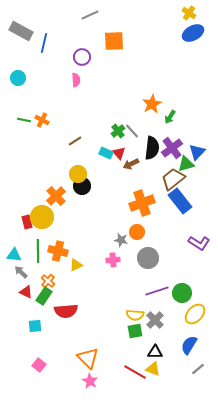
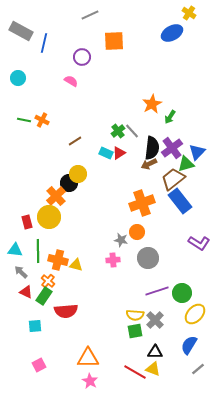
blue ellipse at (193, 33): moved 21 px left
pink semicircle at (76, 80): moved 5 px left, 1 px down; rotated 56 degrees counterclockwise
red triangle at (119, 153): rotated 40 degrees clockwise
brown arrow at (131, 164): moved 18 px right
black circle at (82, 186): moved 13 px left, 3 px up
yellow circle at (42, 217): moved 7 px right
orange cross at (58, 251): moved 9 px down
cyan triangle at (14, 255): moved 1 px right, 5 px up
yellow triangle at (76, 265): rotated 40 degrees clockwise
orange triangle at (88, 358): rotated 45 degrees counterclockwise
pink square at (39, 365): rotated 24 degrees clockwise
